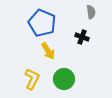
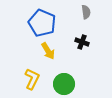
gray semicircle: moved 5 px left
black cross: moved 5 px down
green circle: moved 5 px down
